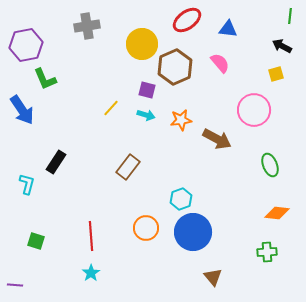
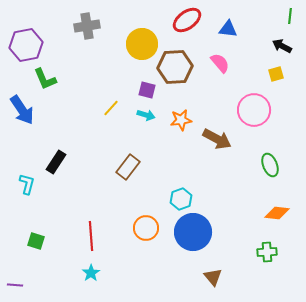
brown hexagon: rotated 20 degrees clockwise
